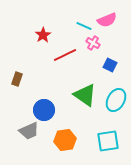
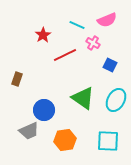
cyan line: moved 7 px left, 1 px up
green triangle: moved 2 px left, 3 px down
cyan square: rotated 10 degrees clockwise
